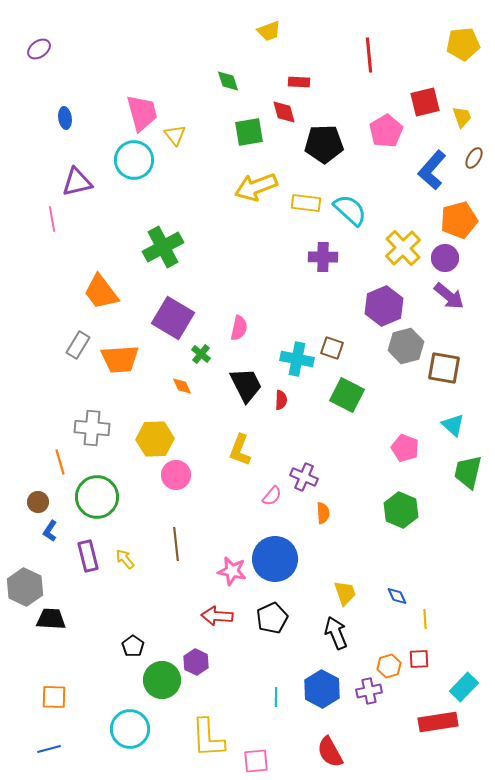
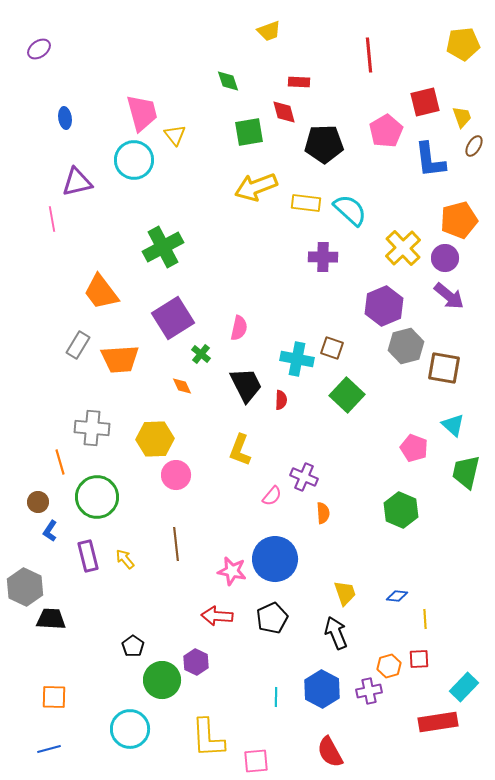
brown ellipse at (474, 158): moved 12 px up
blue L-shape at (432, 170): moved 2 px left, 10 px up; rotated 48 degrees counterclockwise
purple square at (173, 318): rotated 27 degrees clockwise
green square at (347, 395): rotated 16 degrees clockwise
pink pentagon at (405, 448): moved 9 px right
green trapezoid at (468, 472): moved 2 px left
blue diamond at (397, 596): rotated 60 degrees counterclockwise
